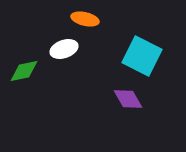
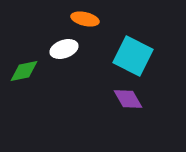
cyan square: moved 9 px left
